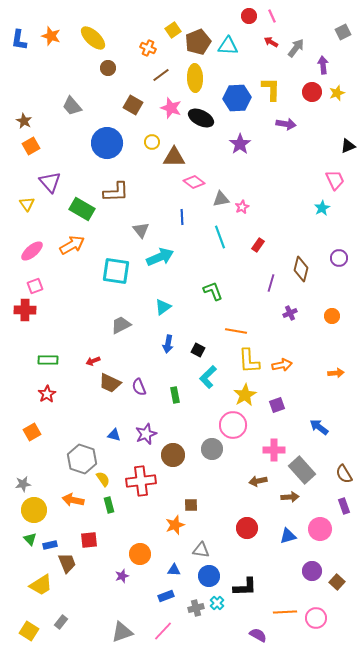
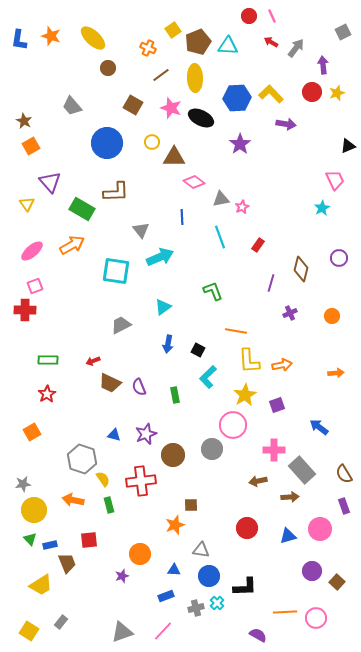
yellow L-shape at (271, 89): moved 5 px down; rotated 45 degrees counterclockwise
